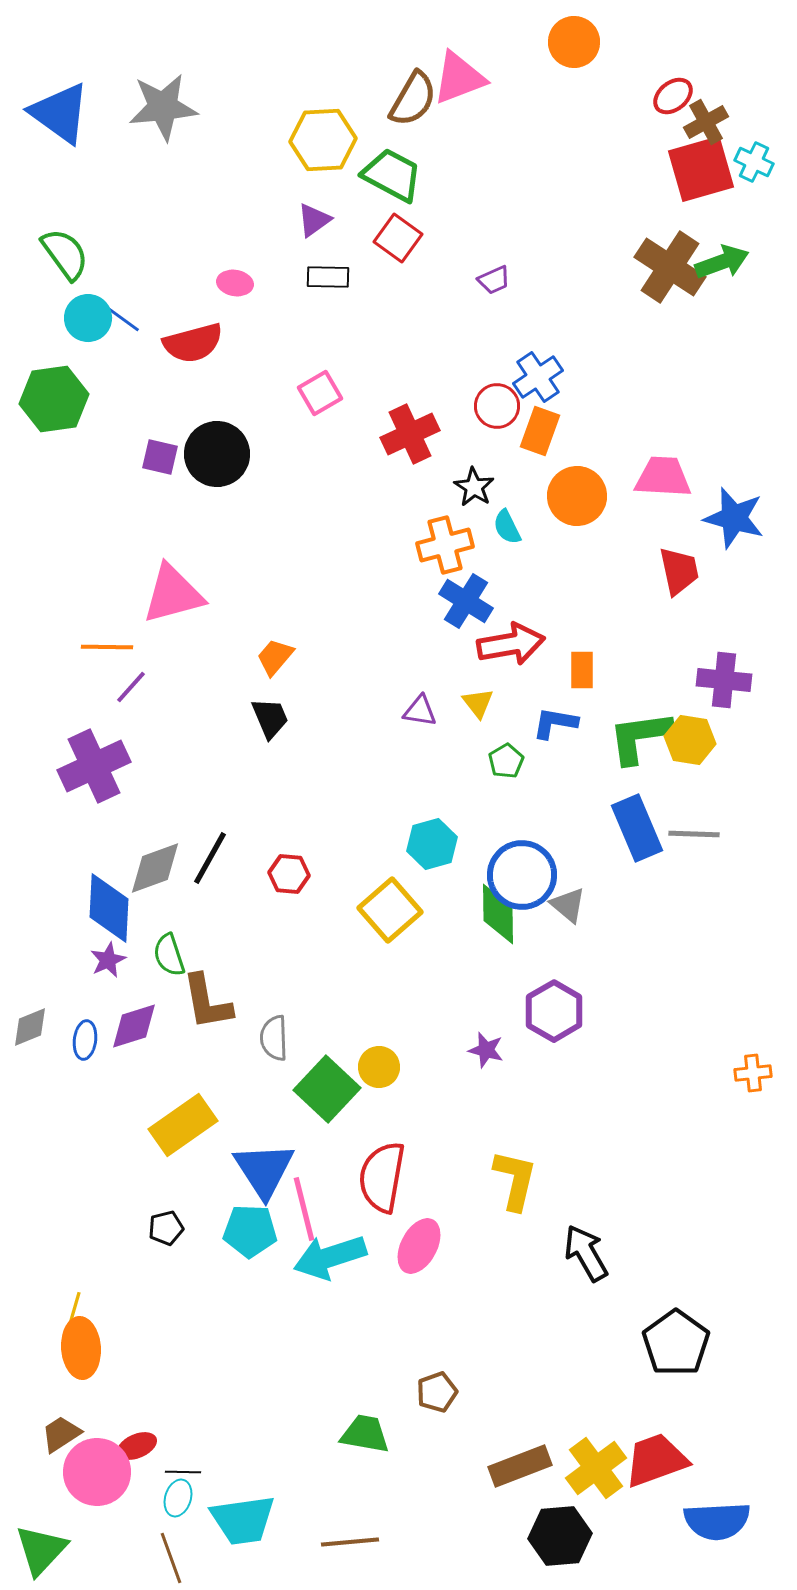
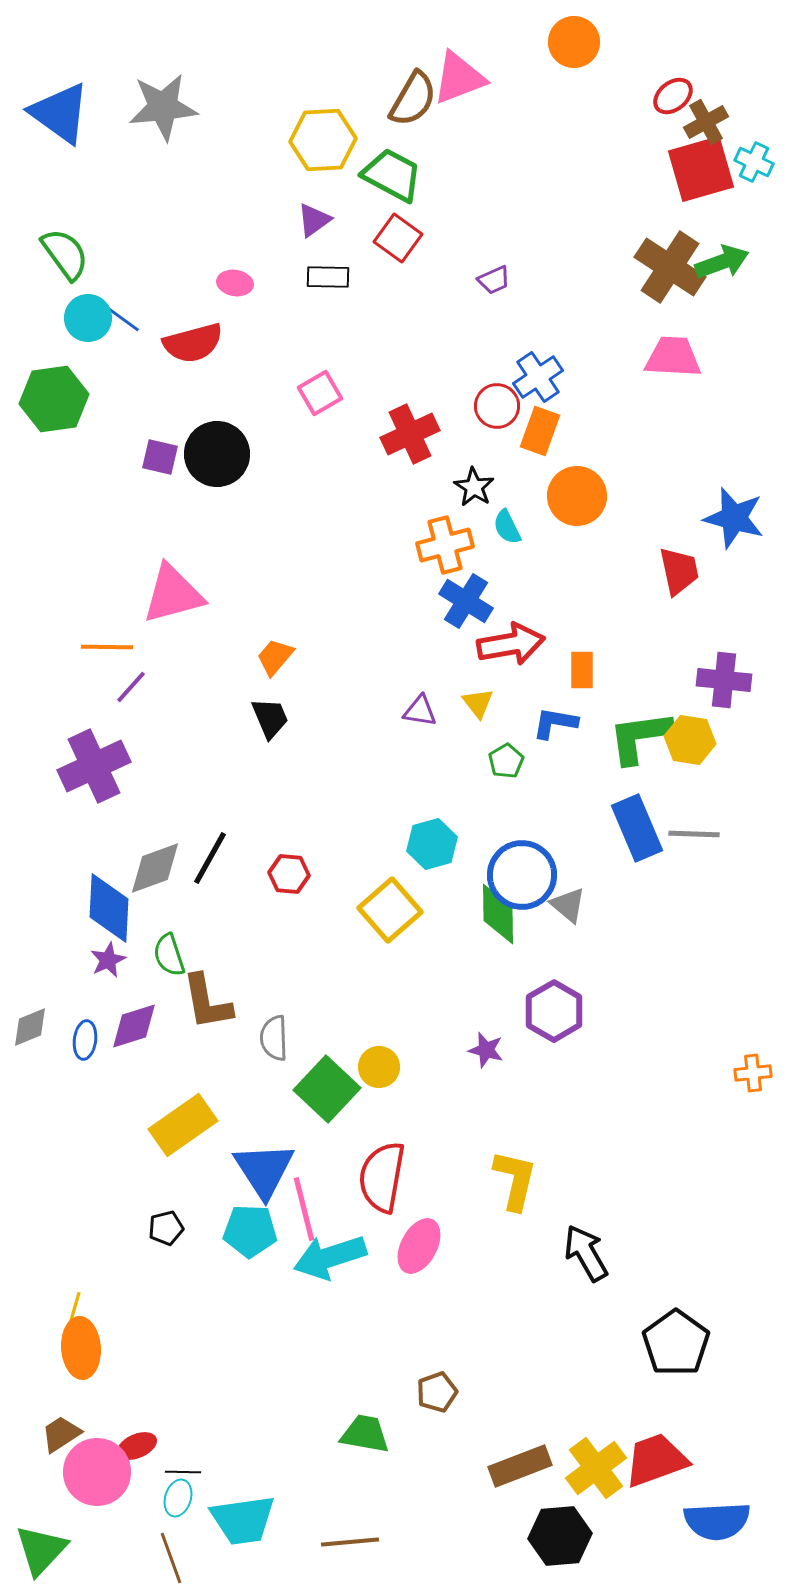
pink trapezoid at (663, 477): moved 10 px right, 120 px up
